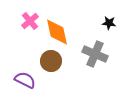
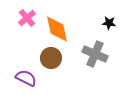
pink cross: moved 3 px left, 3 px up
orange diamond: moved 3 px up
brown circle: moved 3 px up
purple semicircle: moved 1 px right, 2 px up
